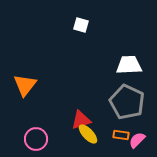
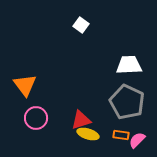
white square: rotated 21 degrees clockwise
orange triangle: rotated 15 degrees counterclockwise
yellow ellipse: rotated 30 degrees counterclockwise
pink circle: moved 21 px up
